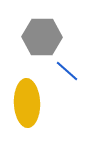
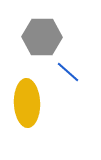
blue line: moved 1 px right, 1 px down
